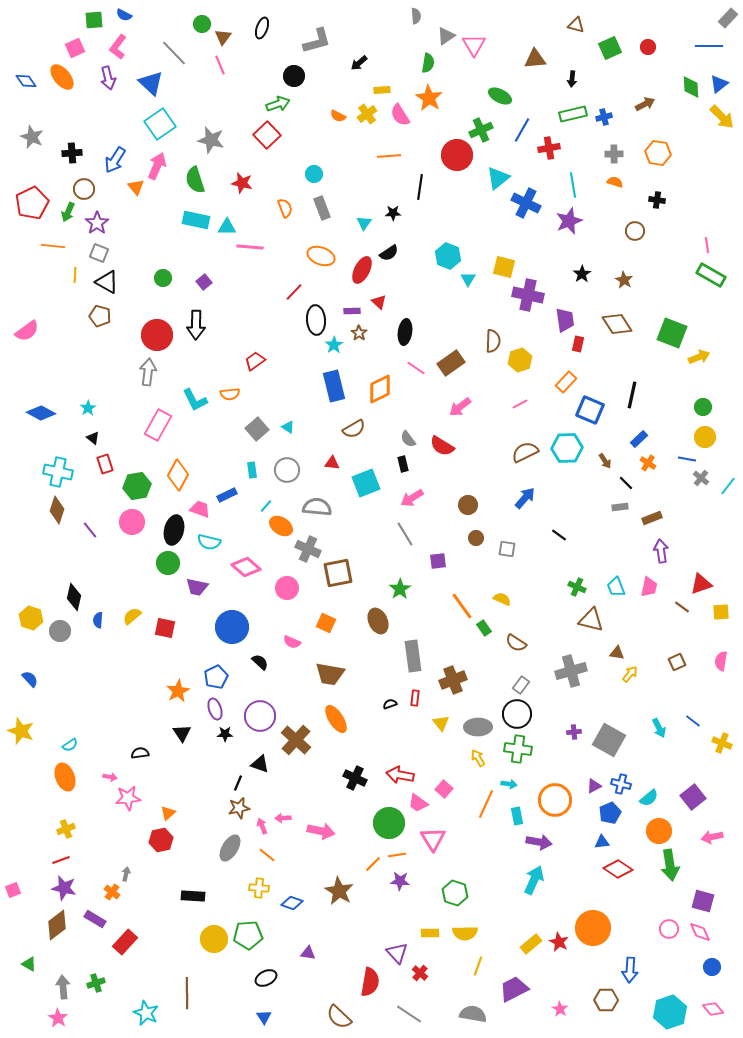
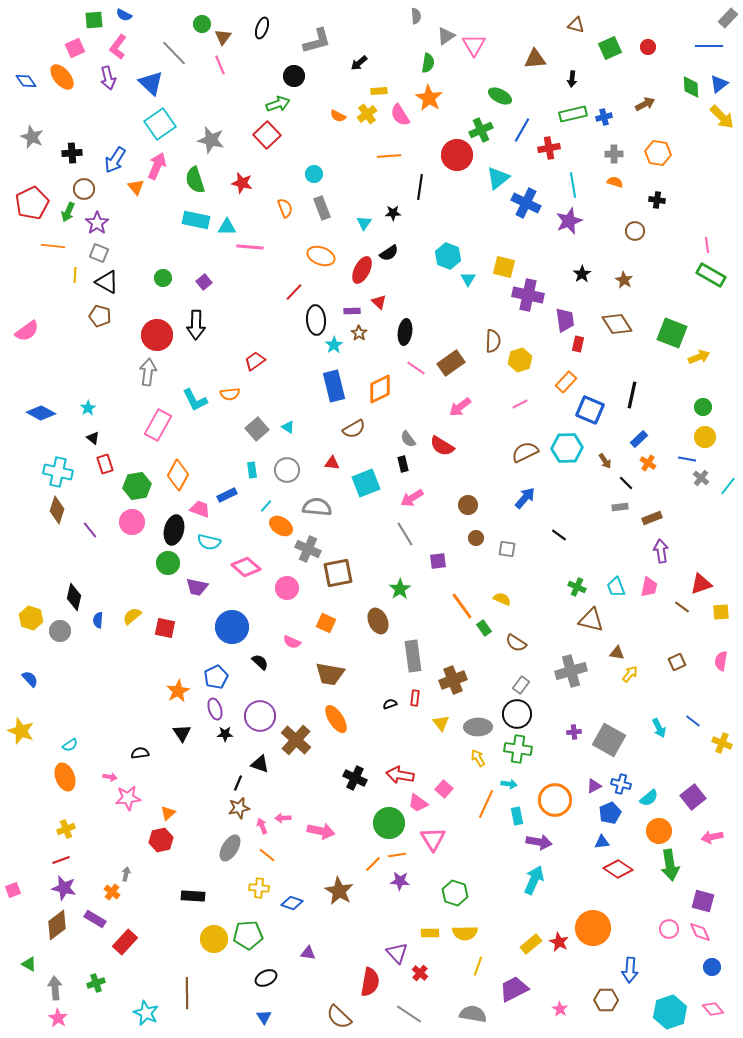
yellow rectangle at (382, 90): moved 3 px left, 1 px down
gray arrow at (63, 987): moved 8 px left, 1 px down
